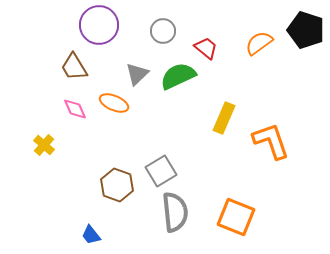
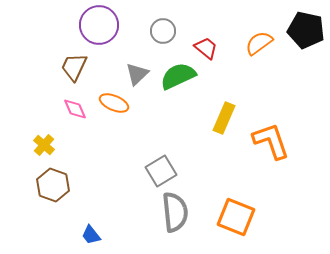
black pentagon: rotated 6 degrees counterclockwise
brown trapezoid: rotated 56 degrees clockwise
brown hexagon: moved 64 px left
